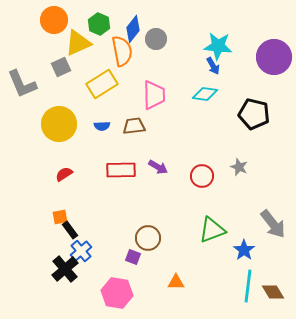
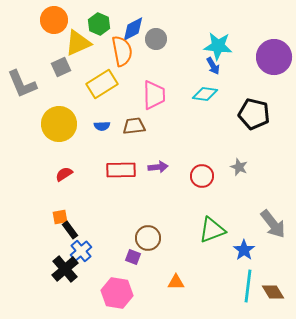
blue diamond: rotated 24 degrees clockwise
purple arrow: rotated 36 degrees counterclockwise
